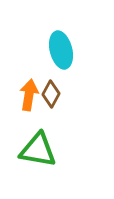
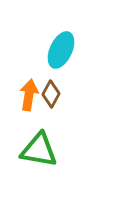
cyan ellipse: rotated 39 degrees clockwise
green triangle: moved 1 px right
